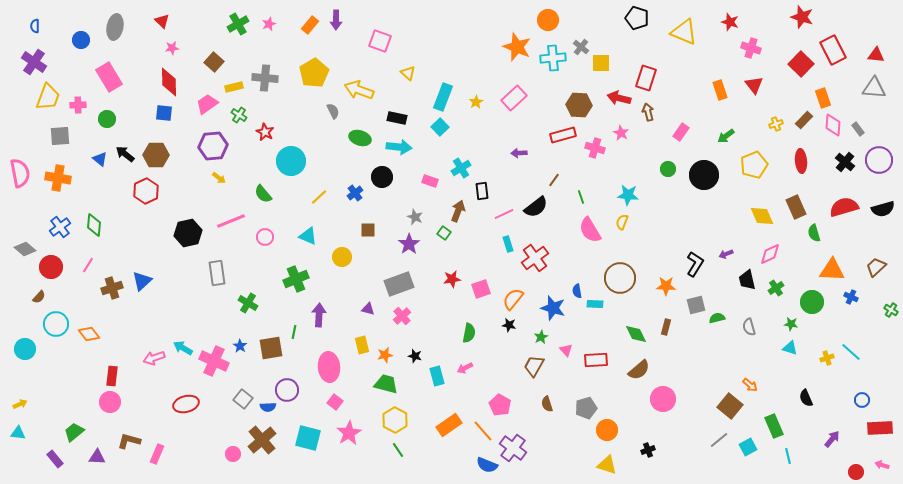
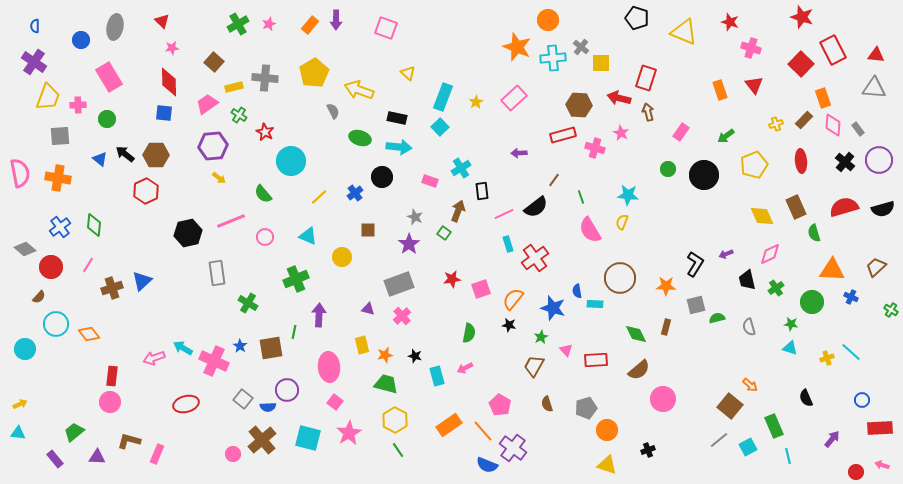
pink square at (380, 41): moved 6 px right, 13 px up
